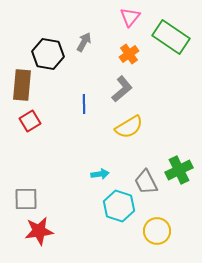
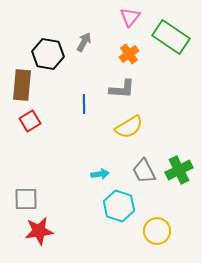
gray L-shape: rotated 44 degrees clockwise
gray trapezoid: moved 2 px left, 11 px up
